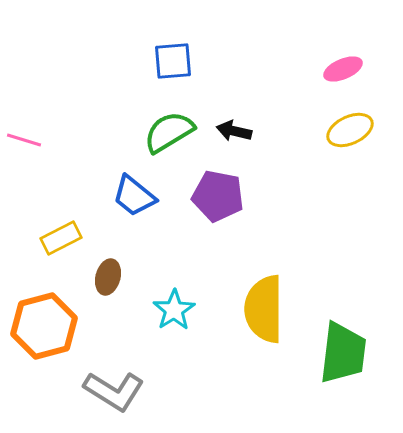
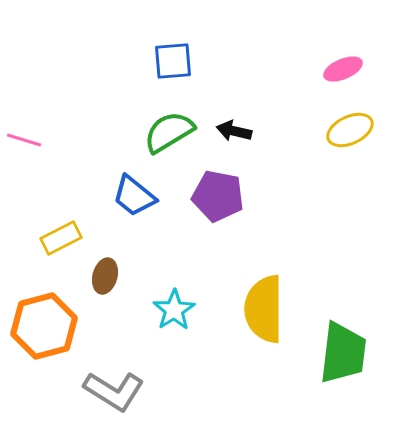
brown ellipse: moved 3 px left, 1 px up
